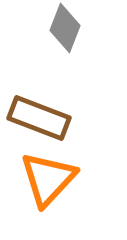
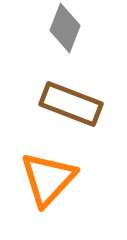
brown rectangle: moved 32 px right, 14 px up
